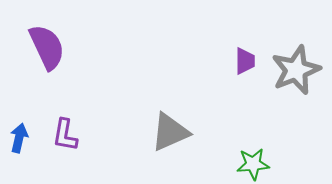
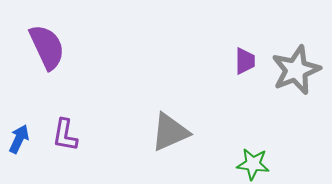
blue arrow: moved 1 px down; rotated 12 degrees clockwise
green star: rotated 12 degrees clockwise
